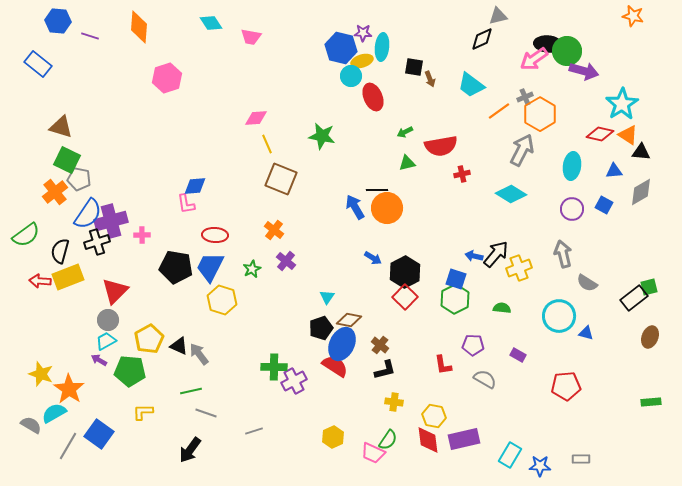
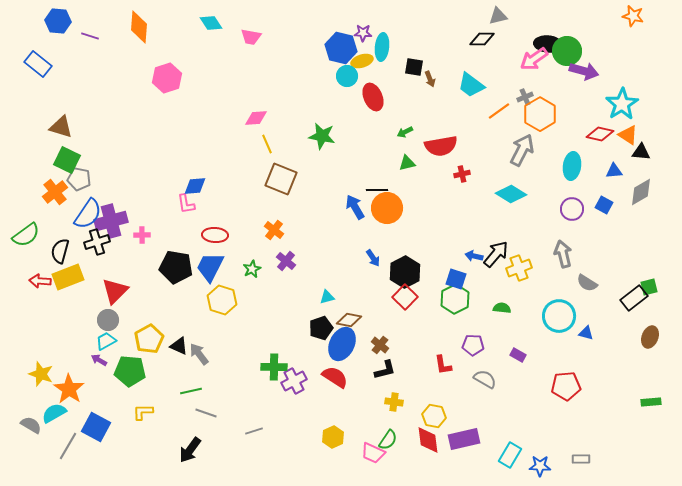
black diamond at (482, 39): rotated 25 degrees clockwise
cyan circle at (351, 76): moved 4 px left
blue arrow at (373, 258): rotated 24 degrees clockwise
cyan triangle at (327, 297): rotated 42 degrees clockwise
red semicircle at (335, 366): moved 11 px down
blue square at (99, 434): moved 3 px left, 7 px up; rotated 8 degrees counterclockwise
